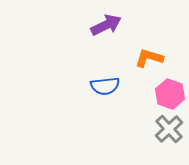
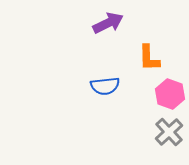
purple arrow: moved 2 px right, 2 px up
orange L-shape: rotated 108 degrees counterclockwise
gray cross: moved 3 px down
